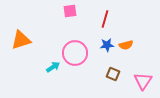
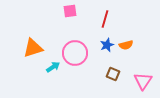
orange triangle: moved 12 px right, 8 px down
blue star: rotated 16 degrees counterclockwise
